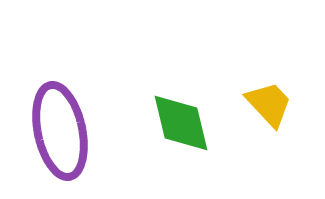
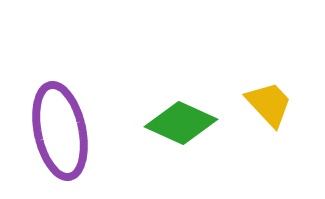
green diamond: rotated 52 degrees counterclockwise
